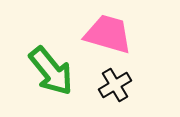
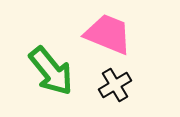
pink trapezoid: rotated 6 degrees clockwise
